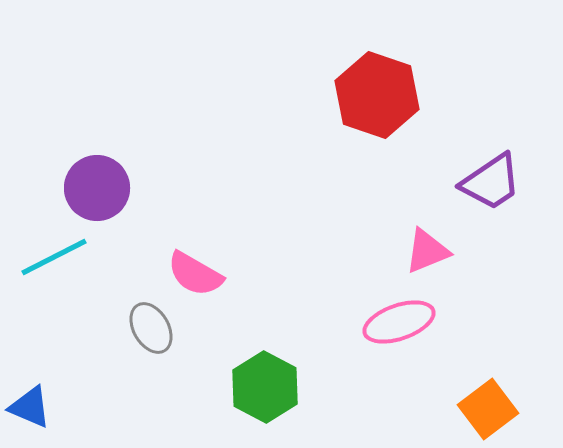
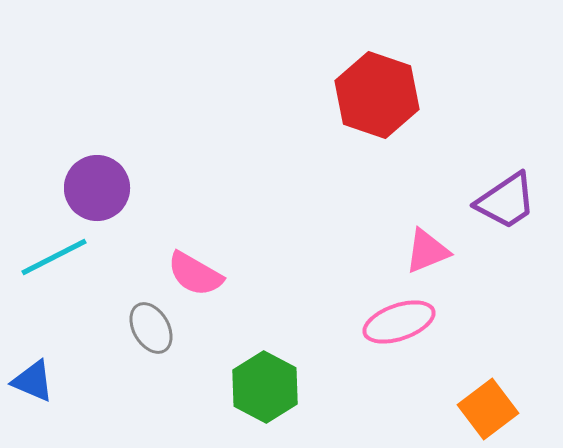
purple trapezoid: moved 15 px right, 19 px down
blue triangle: moved 3 px right, 26 px up
